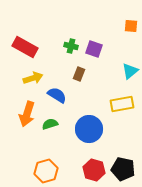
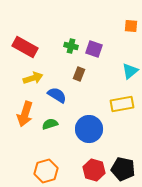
orange arrow: moved 2 px left
